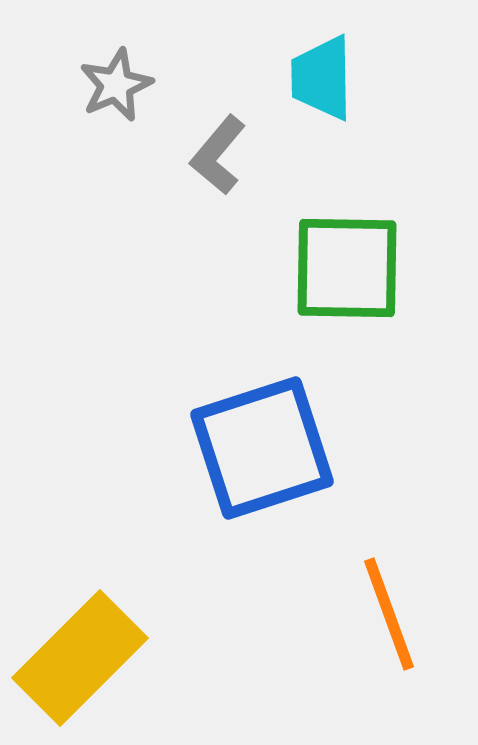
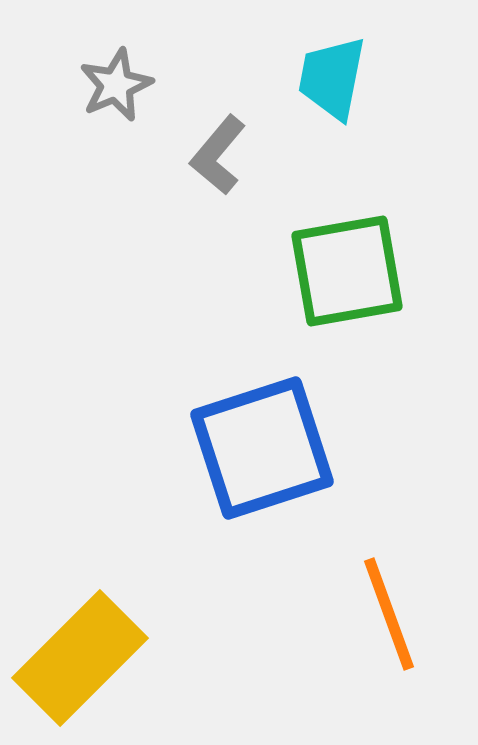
cyan trapezoid: moved 10 px right; rotated 12 degrees clockwise
green square: moved 3 px down; rotated 11 degrees counterclockwise
